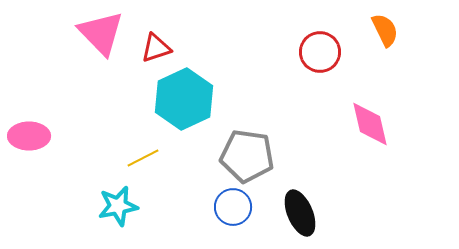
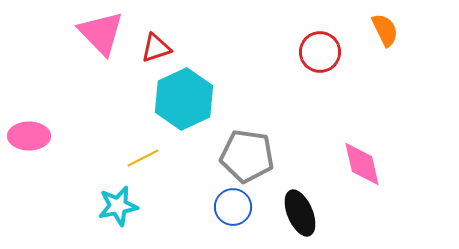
pink diamond: moved 8 px left, 40 px down
